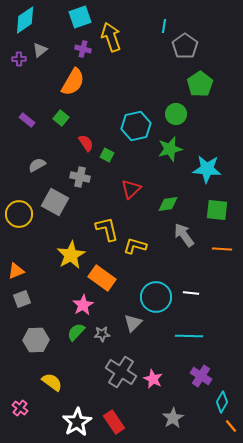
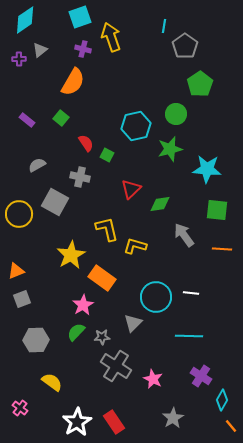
green diamond at (168, 204): moved 8 px left
gray star at (102, 334): moved 3 px down
gray cross at (121, 372): moved 5 px left, 6 px up
cyan diamond at (222, 402): moved 2 px up
